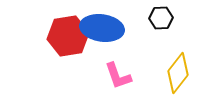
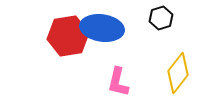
black hexagon: rotated 15 degrees counterclockwise
pink L-shape: moved 6 px down; rotated 32 degrees clockwise
